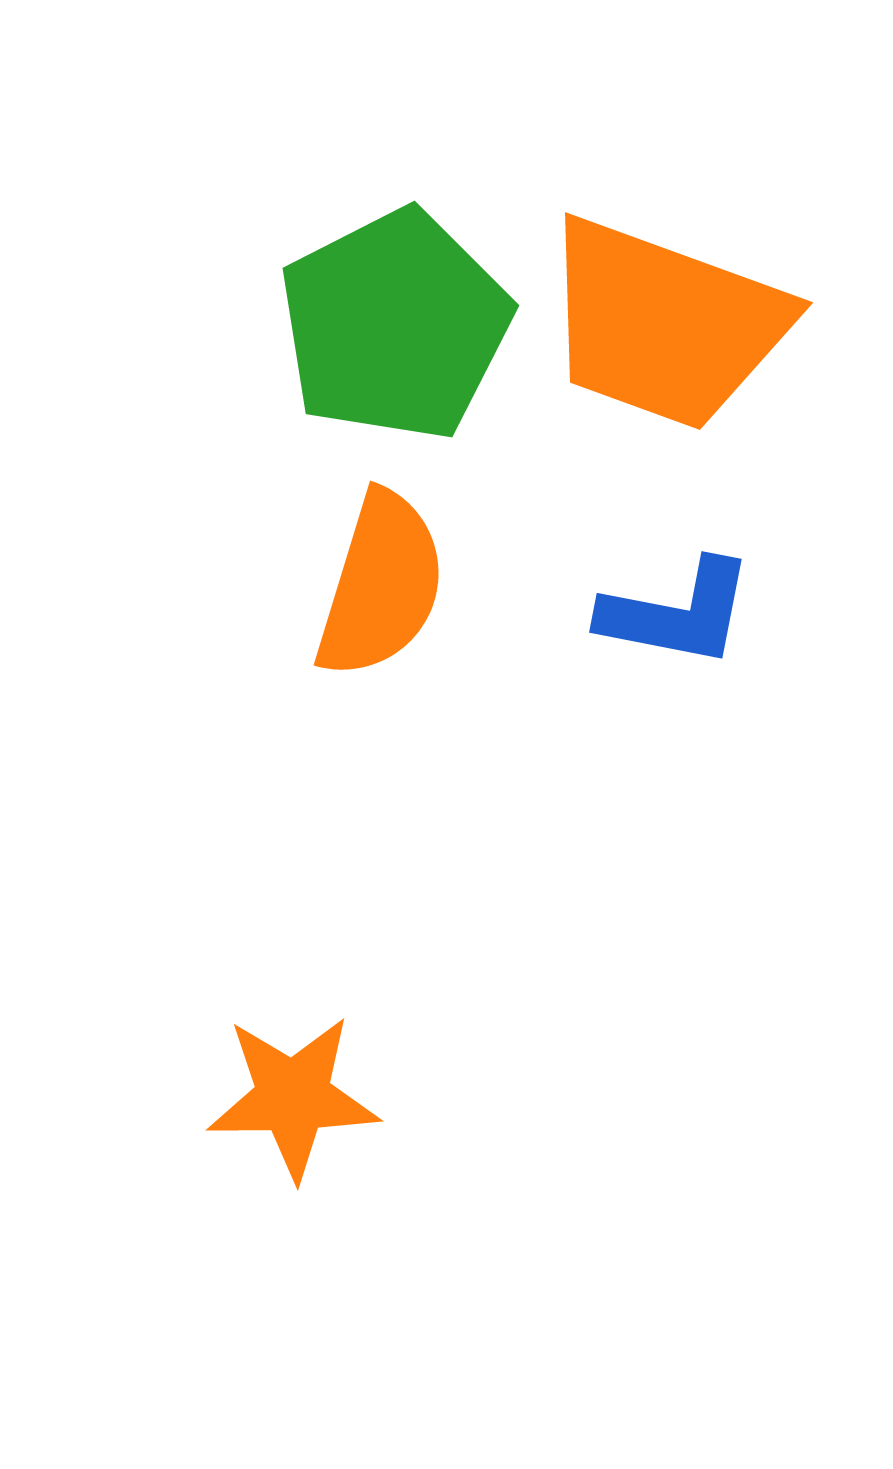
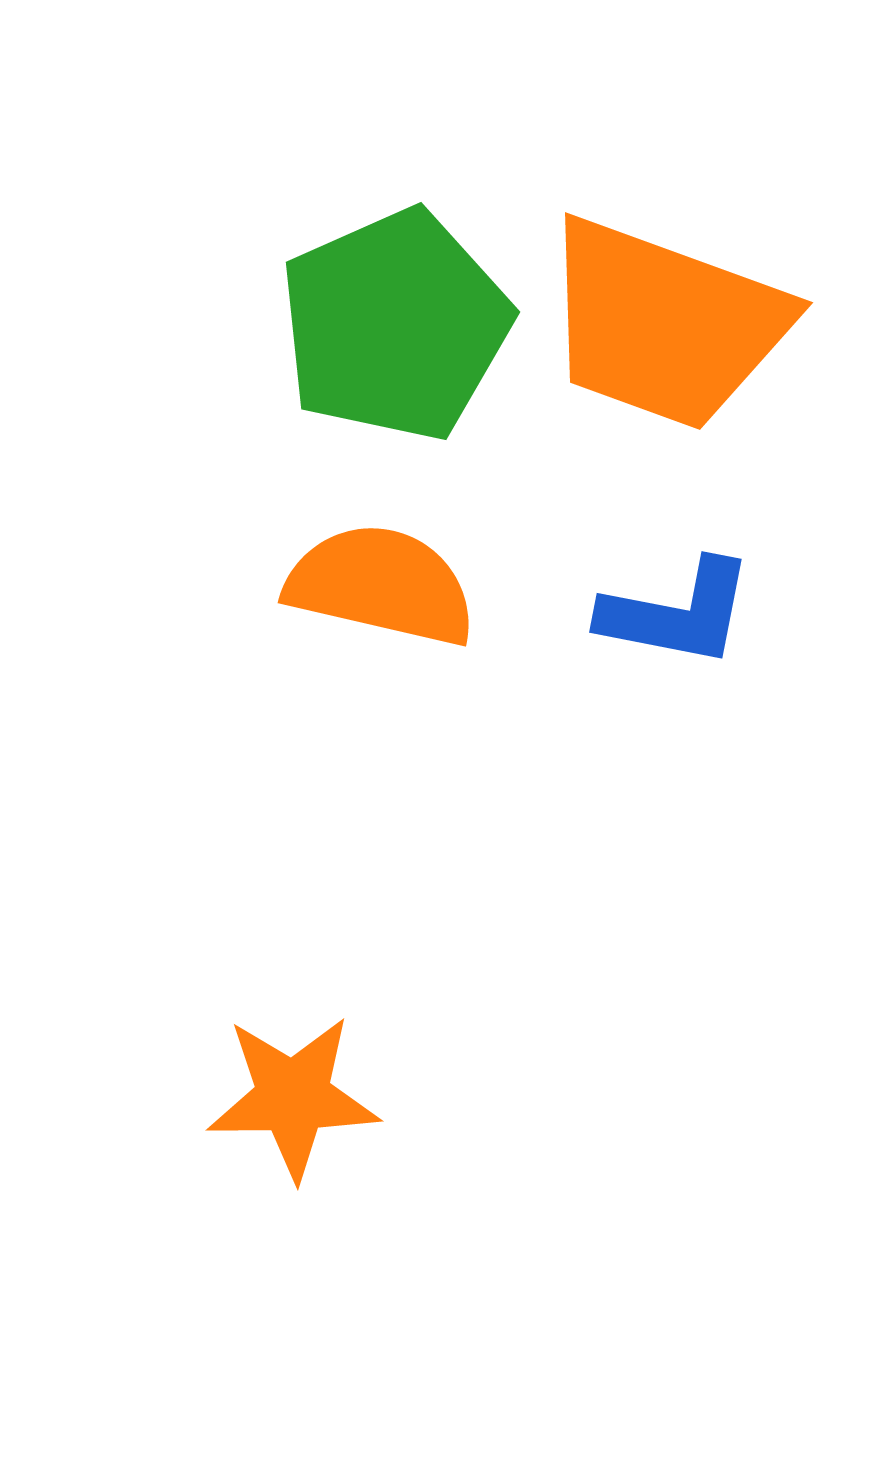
green pentagon: rotated 3 degrees clockwise
orange semicircle: rotated 94 degrees counterclockwise
